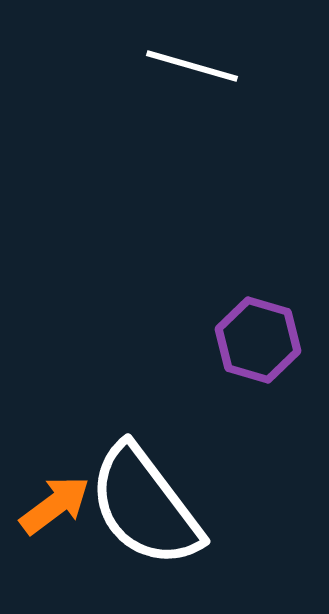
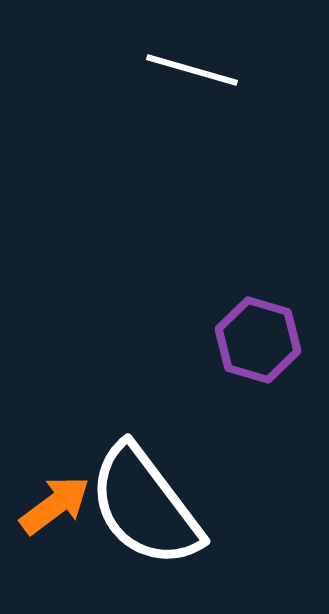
white line: moved 4 px down
